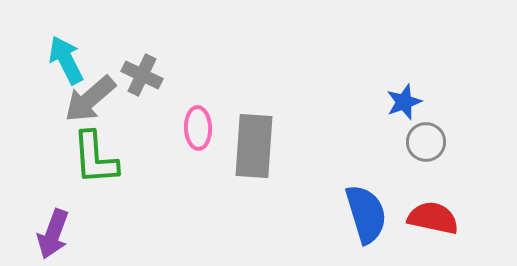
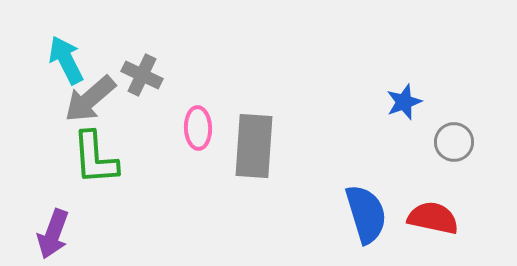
gray circle: moved 28 px right
